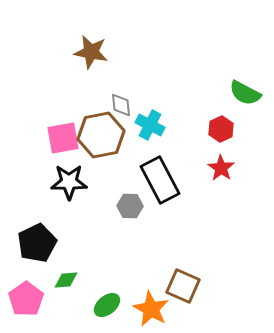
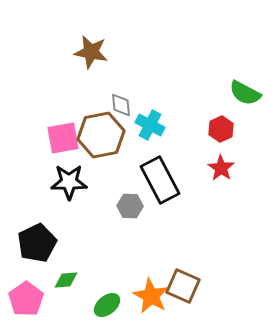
orange star: moved 13 px up
